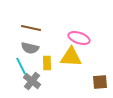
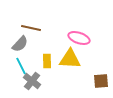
gray semicircle: moved 10 px left, 4 px up; rotated 60 degrees counterclockwise
yellow triangle: moved 1 px left, 2 px down
yellow rectangle: moved 2 px up
brown square: moved 1 px right, 1 px up
